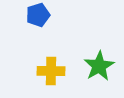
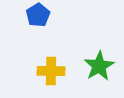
blue pentagon: rotated 15 degrees counterclockwise
